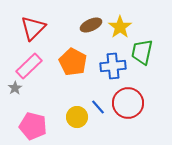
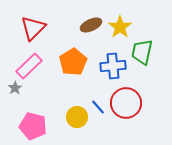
orange pentagon: rotated 12 degrees clockwise
red circle: moved 2 px left
